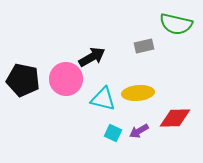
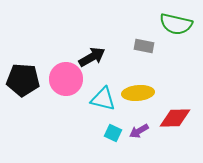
gray rectangle: rotated 24 degrees clockwise
black pentagon: rotated 8 degrees counterclockwise
